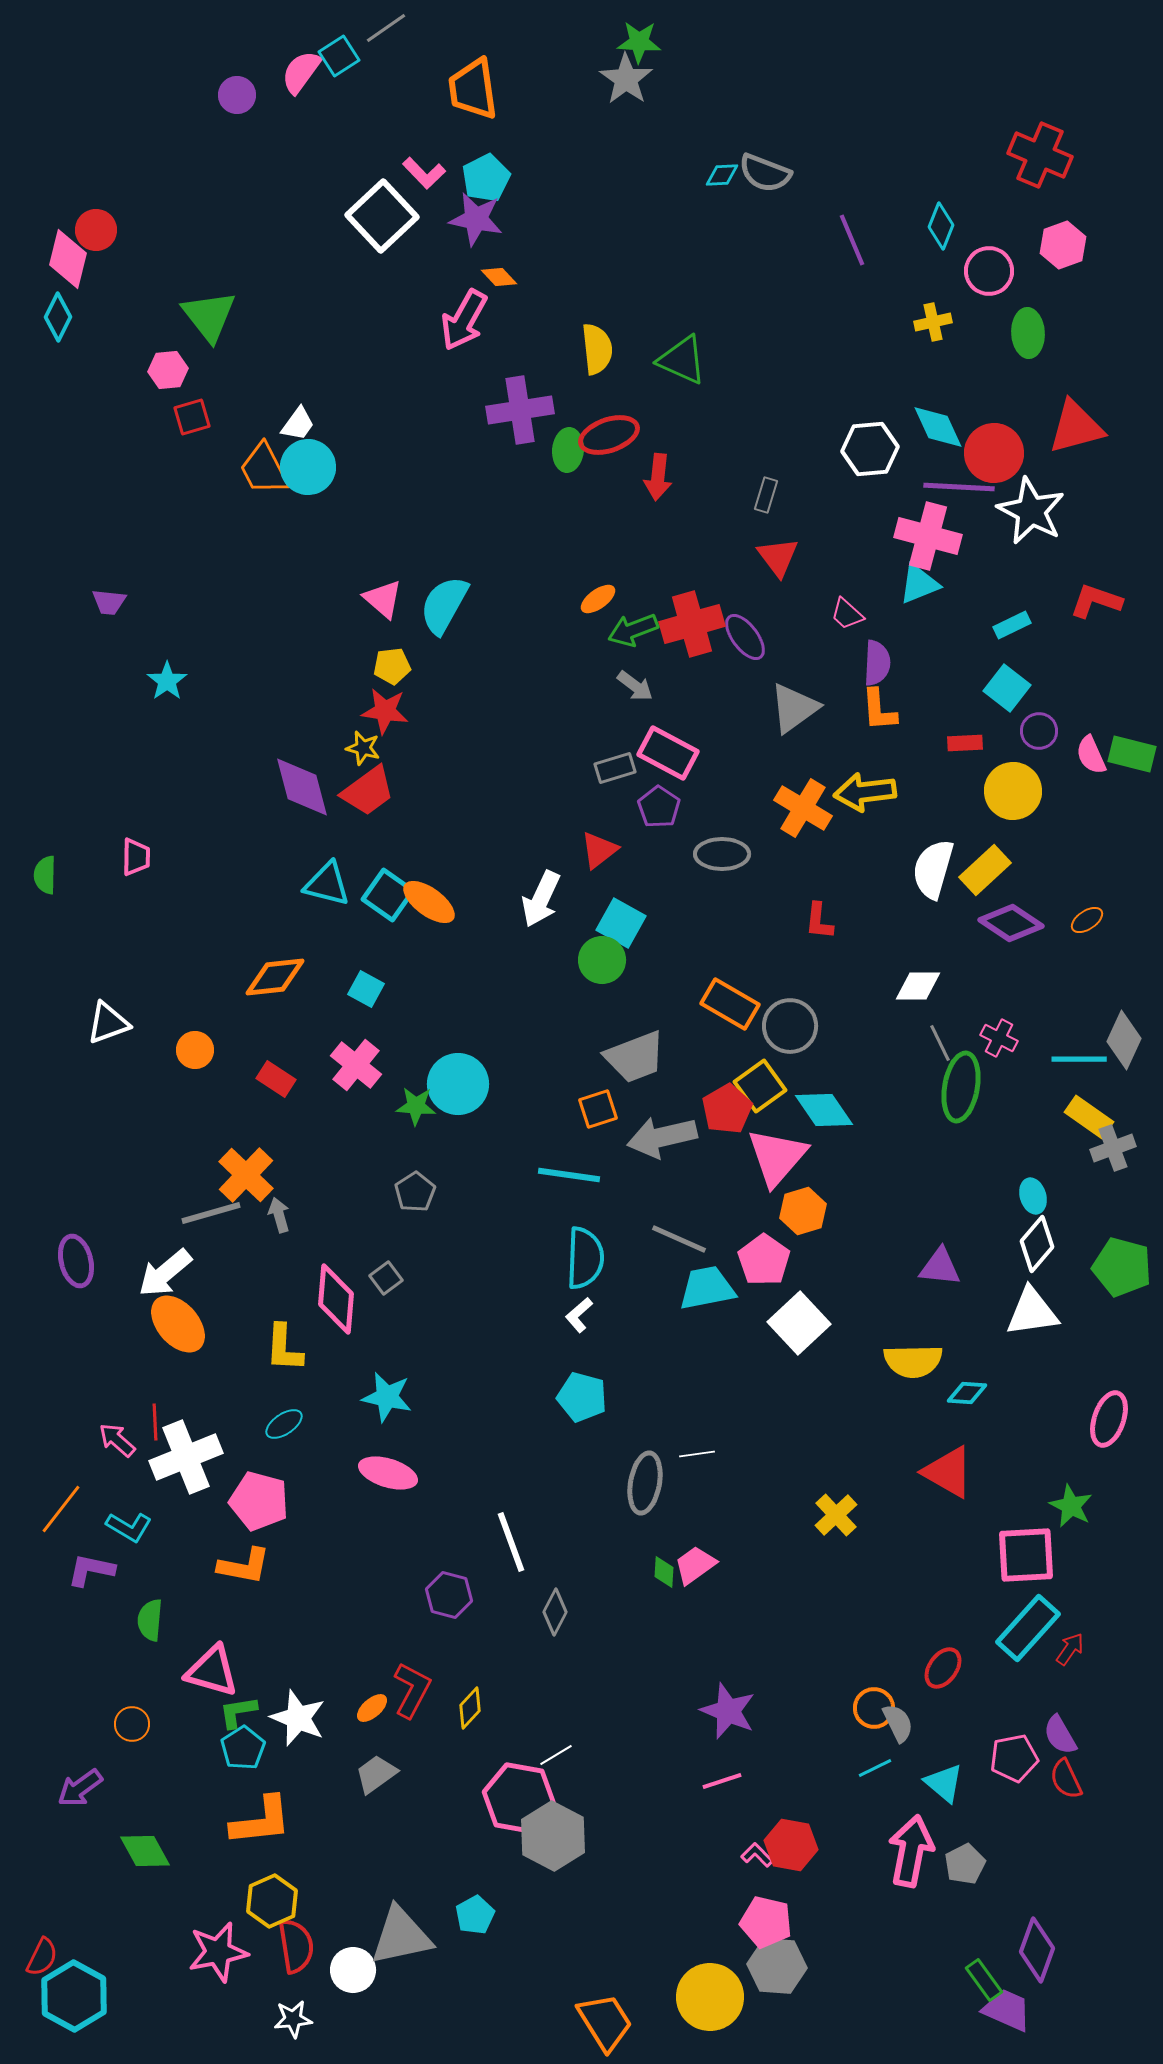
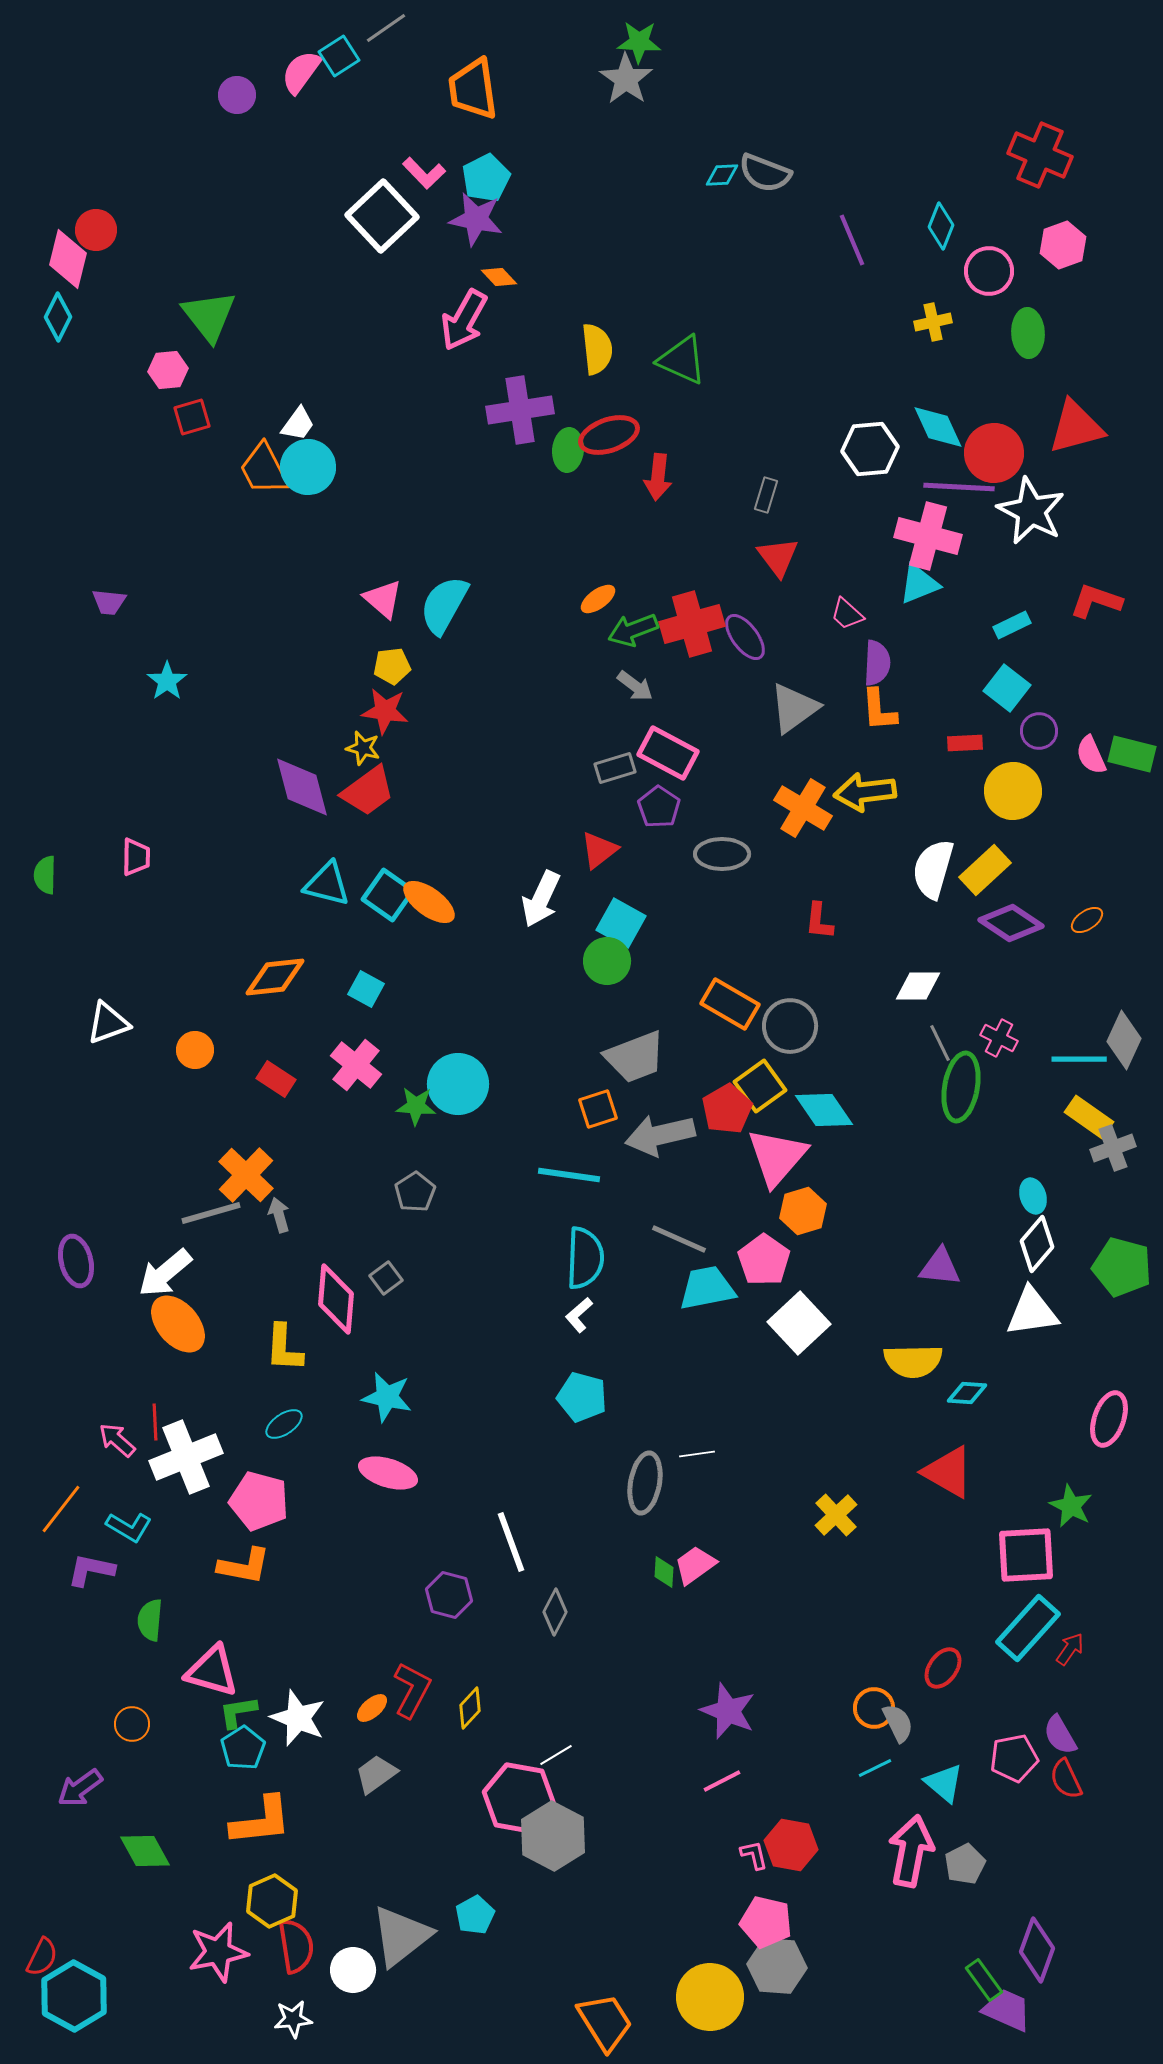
green circle at (602, 960): moved 5 px right, 1 px down
gray arrow at (662, 1137): moved 2 px left, 2 px up
pink line at (722, 1781): rotated 9 degrees counterclockwise
pink L-shape at (757, 1855): moved 3 px left; rotated 32 degrees clockwise
gray triangle at (401, 1936): rotated 26 degrees counterclockwise
